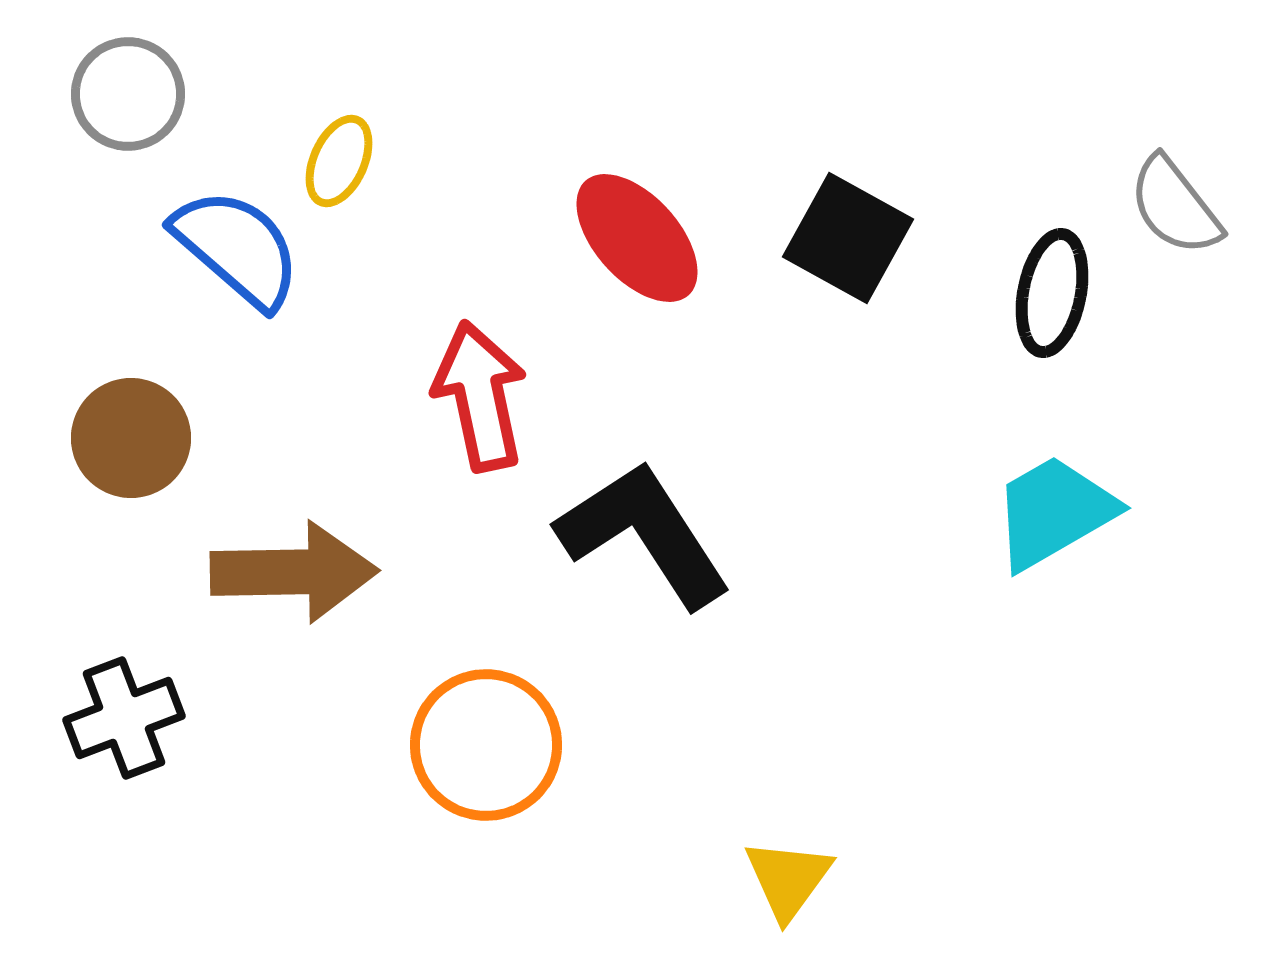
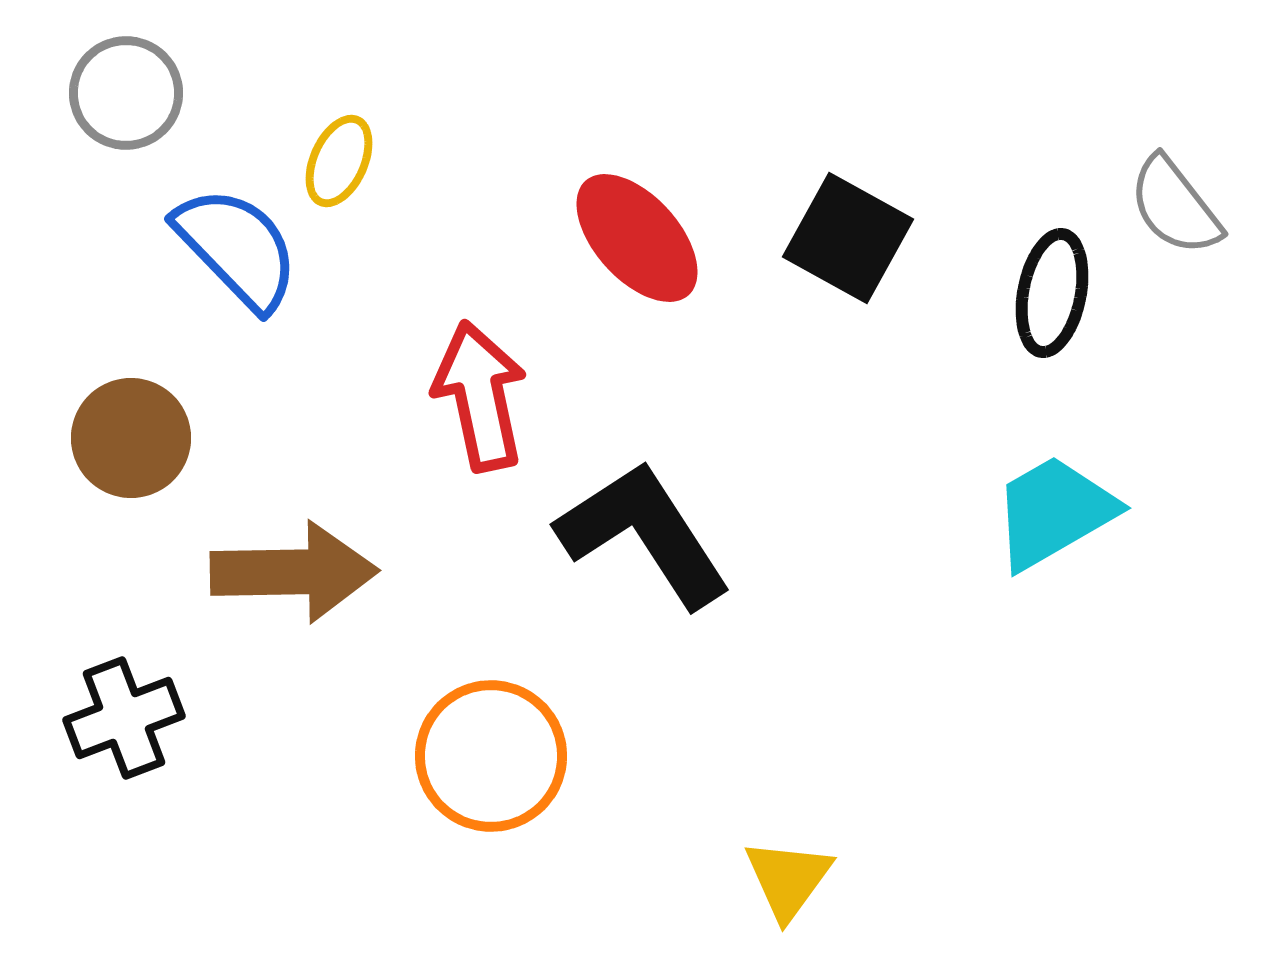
gray circle: moved 2 px left, 1 px up
blue semicircle: rotated 5 degrees clockwise
orange circle: moved 5 px right, 11 px down
